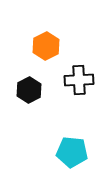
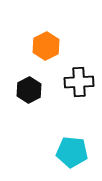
black cross: moved 2 px down
